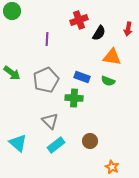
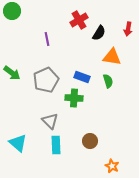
red cross: rotated 12 degrees counterclockwise
purple line: rotated 16 degrees counterclockwise
green semicircle: rotated 128 degrees counterclockwise
cyan rectangle: rotated 54 degrees counterclockwise
orange star: moved 1 px up
